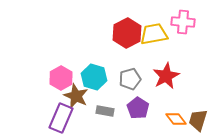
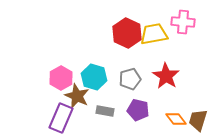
red hexagon: rotated 8 degrees counterclockwise
red star: rotated 12 degrees counterclockwise
brown star: moved 1 px right
purple pentagon: moved 2 px down; rotated 20 degrees counterclockwise
